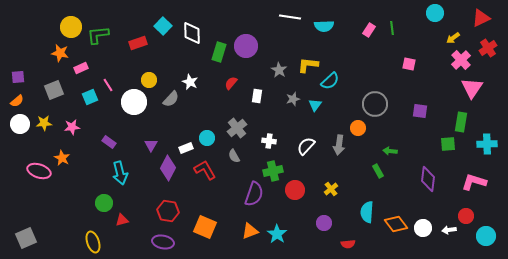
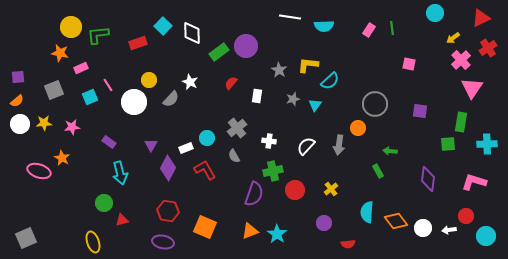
green rectangle at (219, 52): rotated 36 degrees clockwise
orange diamond at (396, 224): moved 3 px up
